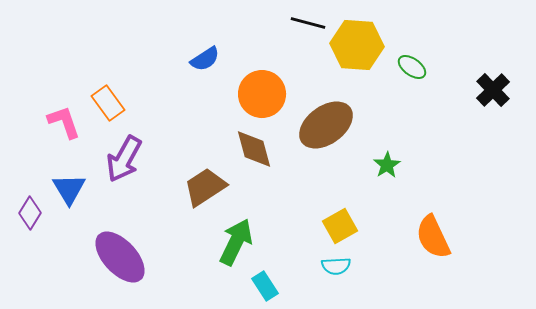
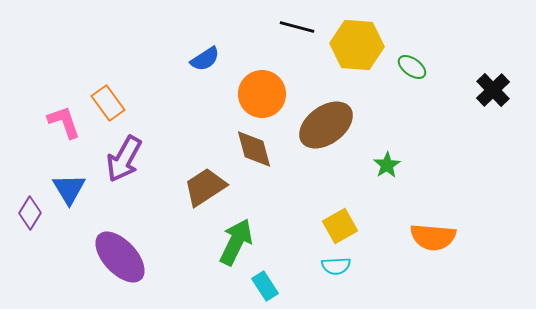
black line: moved 11 px left, 4 px down
orange semicircle: rotated 60 degrees counterclockwise
